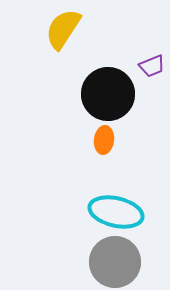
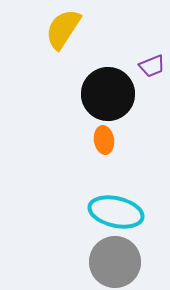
orange ellipse: rotated 16 degrees counterclockwise
